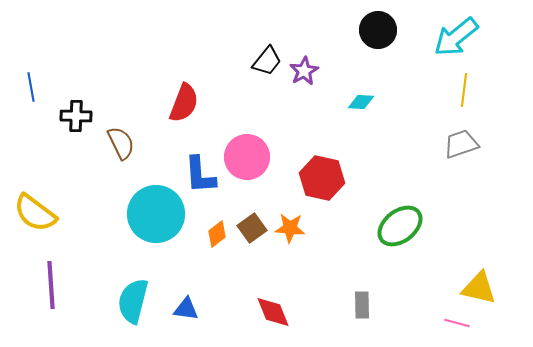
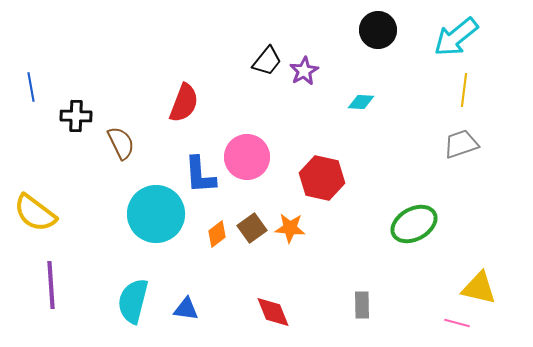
green ellipse: moved 14 px right, 2 px up; rotated 9 degrees clockwise
